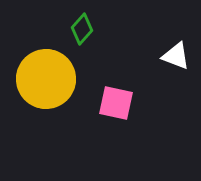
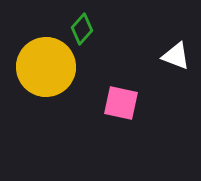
yellow circle: moved 12 px up
pink square: moved 5 px right
